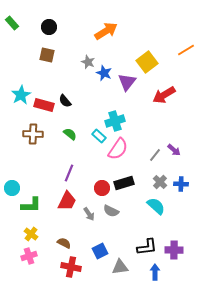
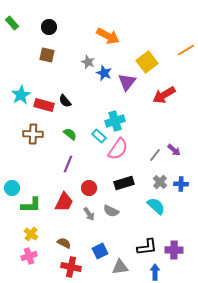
orange arrow: moved 2 px right, 5 px down; rotated 60 degrees clockwise
purple line: moved 1 px left, 9 px up
red circle: moved 13 px left
red trapezoid: moved 3 px left, 1 px down
